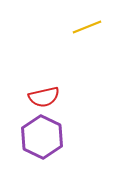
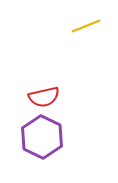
yellow line: moved 1 px left, 1 px up
